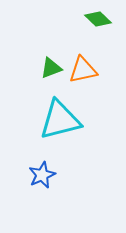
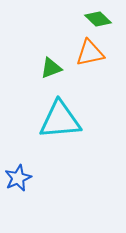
orange triangle: moved 7 px right, 17 px up
cyan triangle: rotated 9 degrees clockwise
blue star: moved 24 px left, 3 px down
